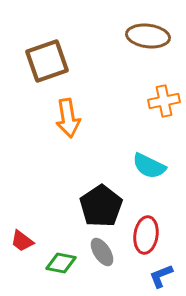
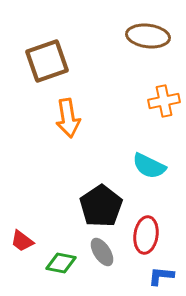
blue L-shape: rotated 28 degrees clockwise
